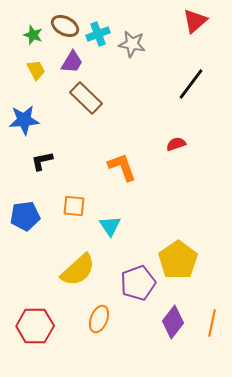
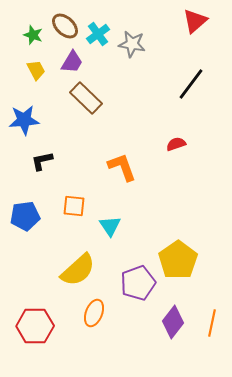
brown ellipse: rotated 16 degrees clockwise
cyan cross: rotated 15 degrees counterclockwise
orange ellipse: moved 5 px left, 6 px up
